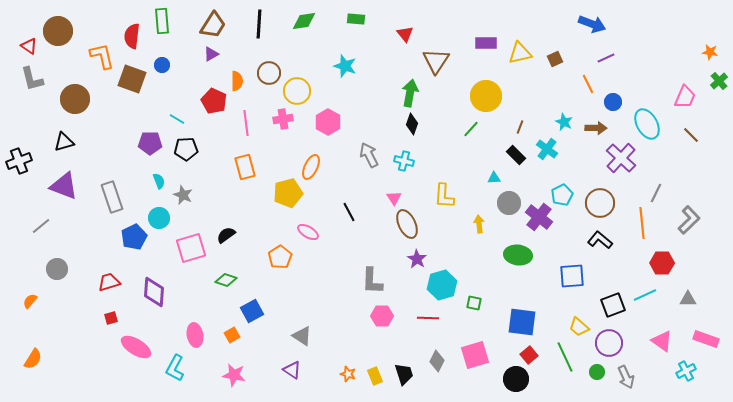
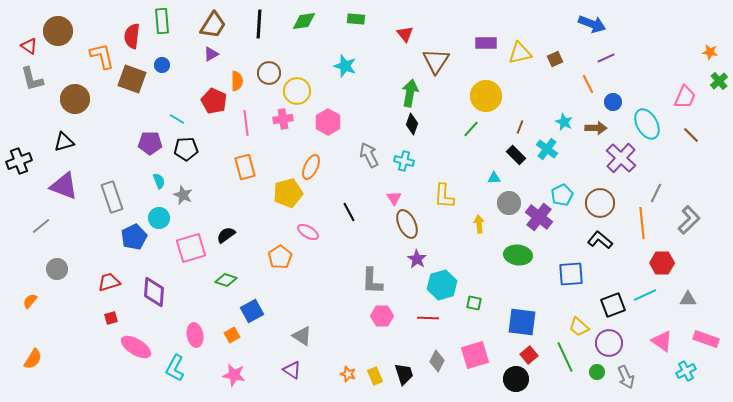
blue square at (572, 276): moved 1 px left, 2 px up
